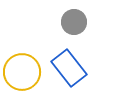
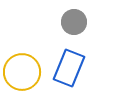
blue rectangle: rotated 60 degrees clockwise
